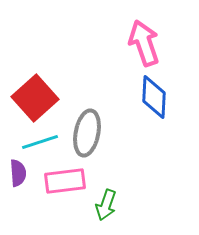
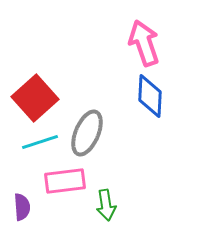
blue diamond: moved 4 px left, 1 px up
gray ellipse: rotated 12 degrees clockwise
purple semicircle: moved 4 px right, 34 px down
green arrow: rotated 28 degrees counterclockwise
